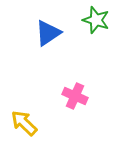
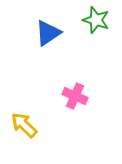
yellow arrow: moved 2 px down
